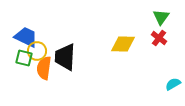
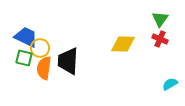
green triangle: moved 1 px left, 2 px down
red cross: moved 1 px right, 1 px down; rotated 14 degrees counterclockwise
yellow circle: moved 3 px right, 3 px up
black trapezoid: moved 3 px right, 4 px down
cyan semicircle: moved 3 px left
